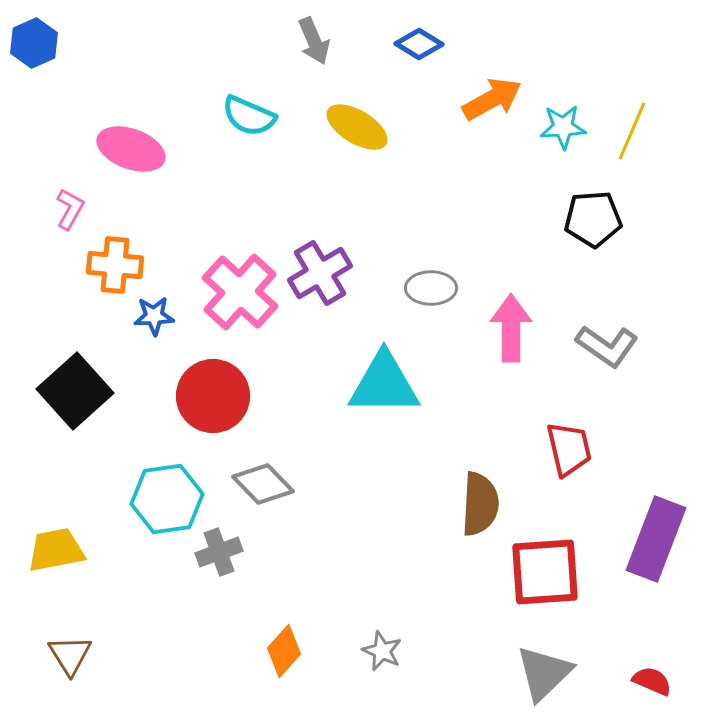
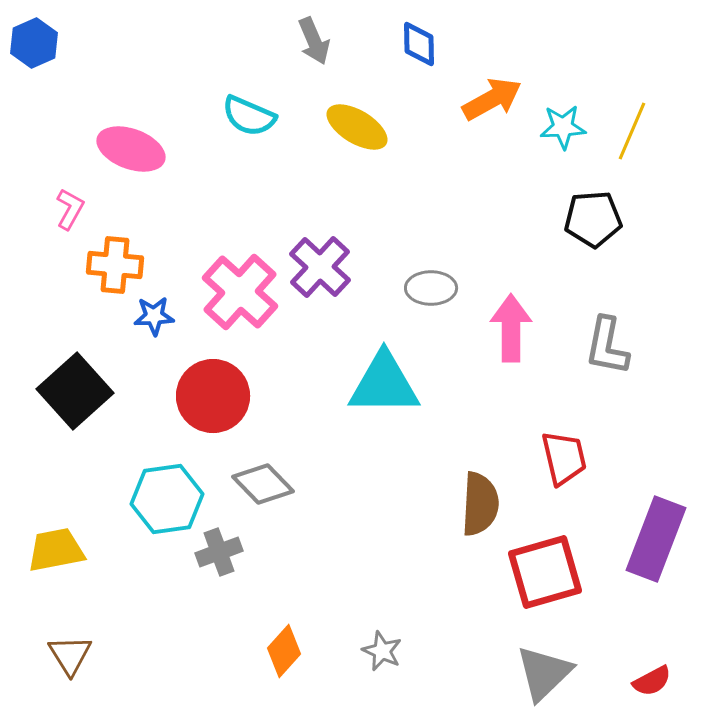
blue diamond: rotated 57 degrees clockwise
purple cross: moved 6 px up; rotated 16 degrees counterclockwise
gray L-shape: rotated 66 degrees clockwise
red trapezoid: moved 5 px left, 9 px down
red square: rotated 12 degrees counterclockwise
red semicircle: rotated 129 degrees clockwise
